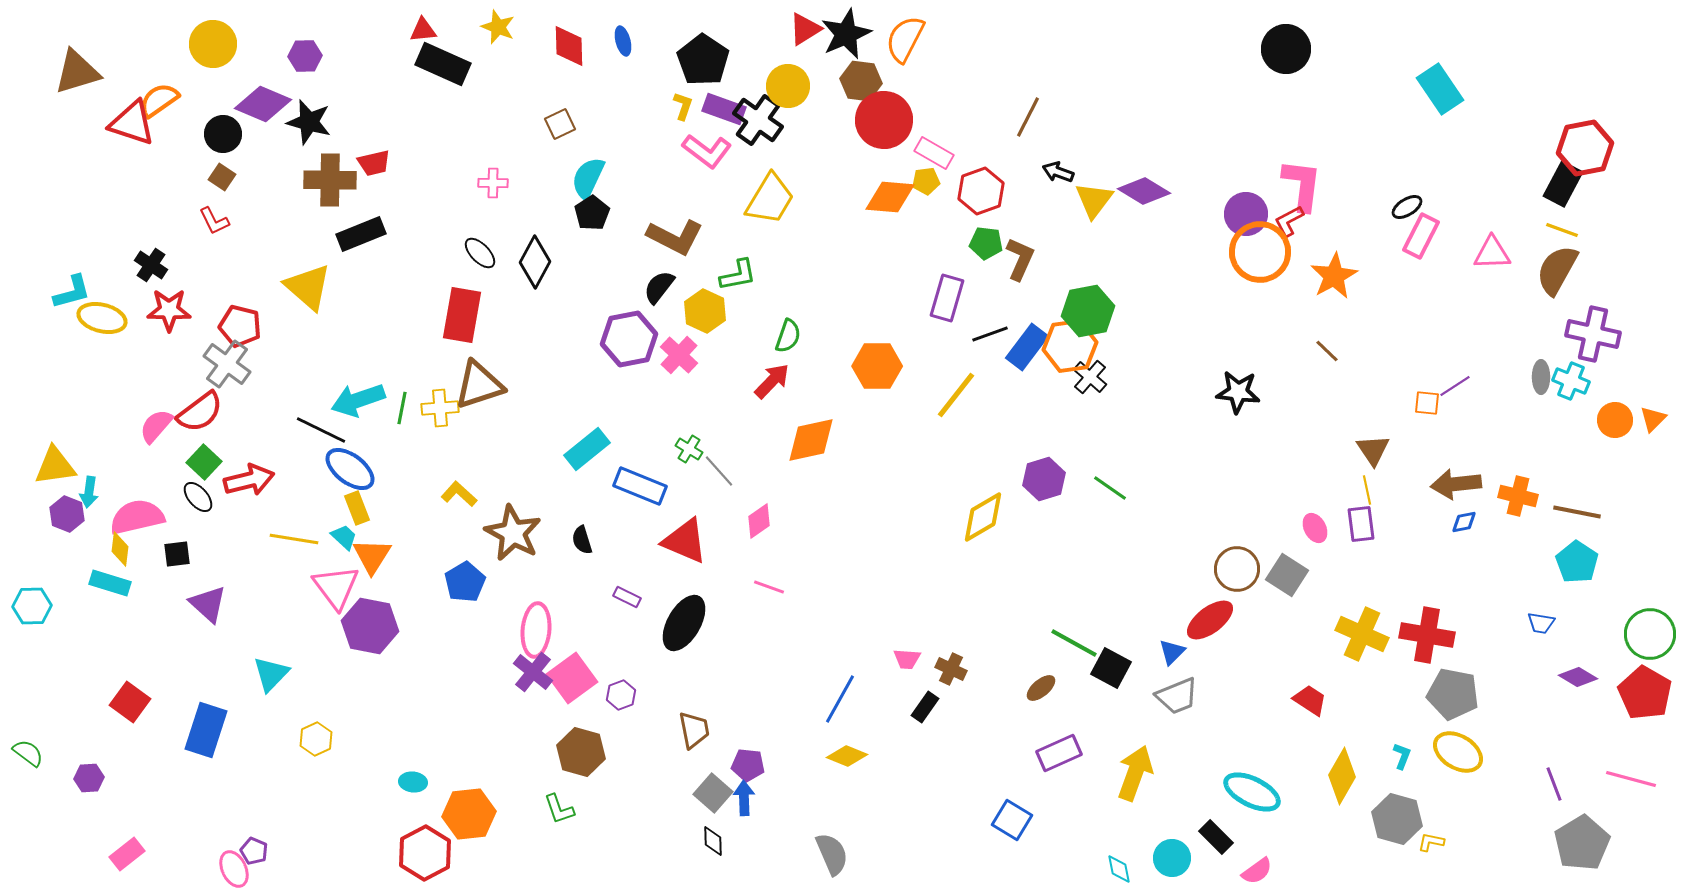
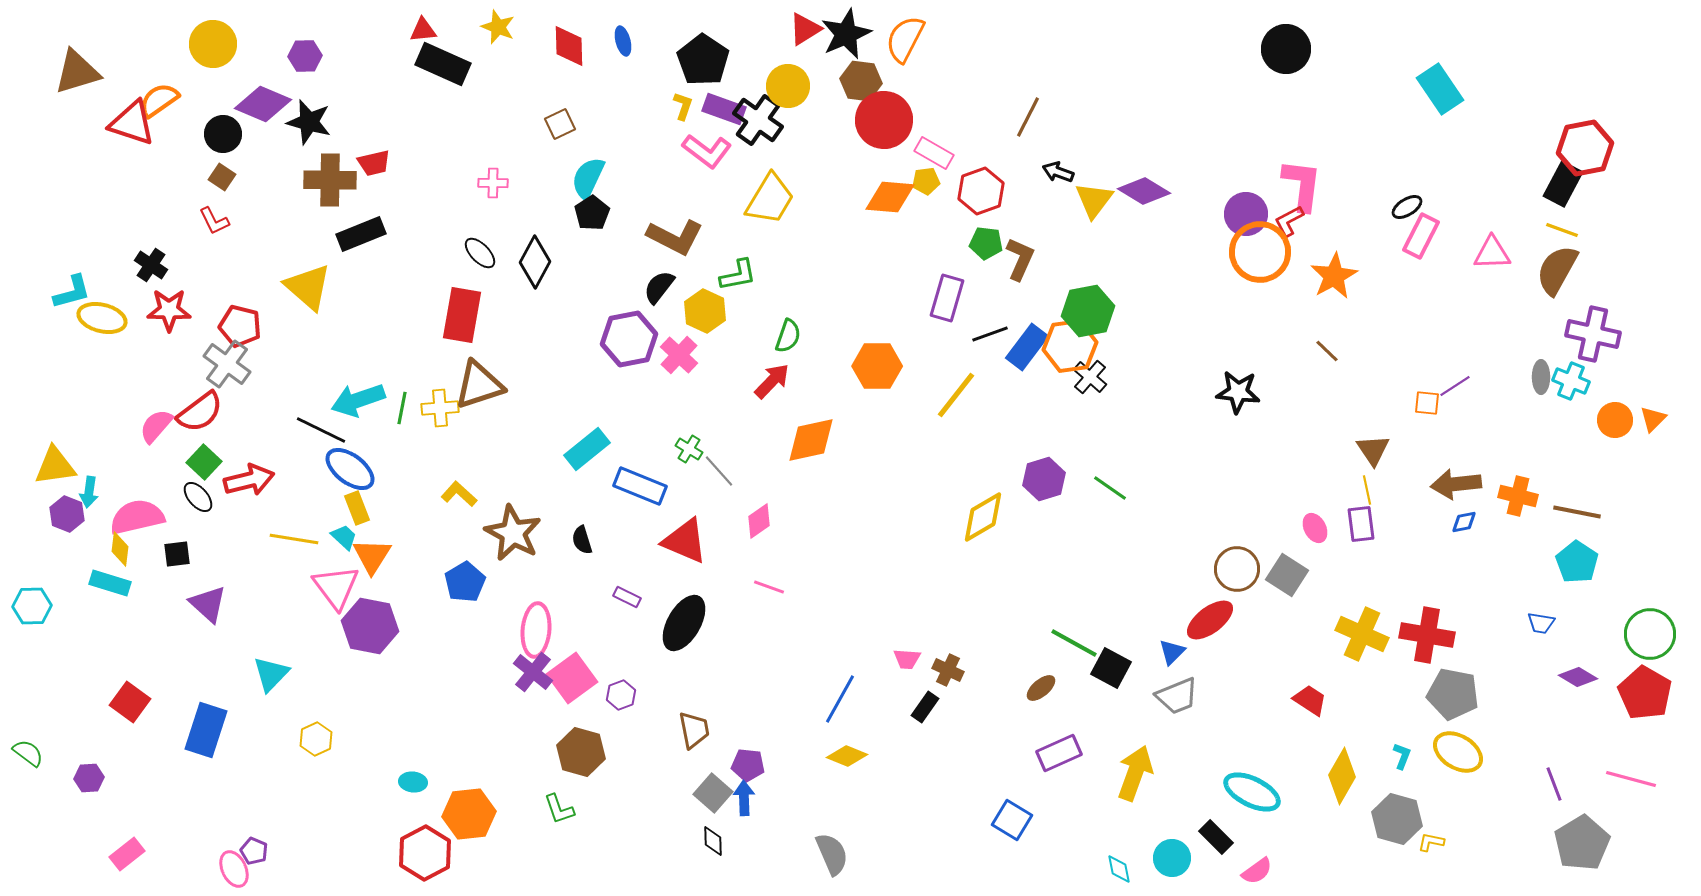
brown cross at (951, 669): moved 3 px left, 1 px down
